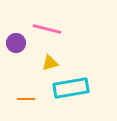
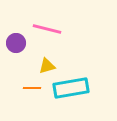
yellow triangle: moved 3 px left, 3 px down
orange line: moved 6 px right, 11 px up
